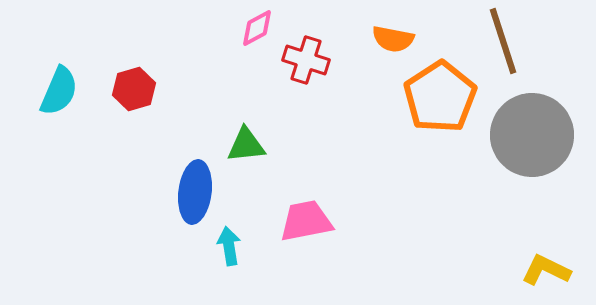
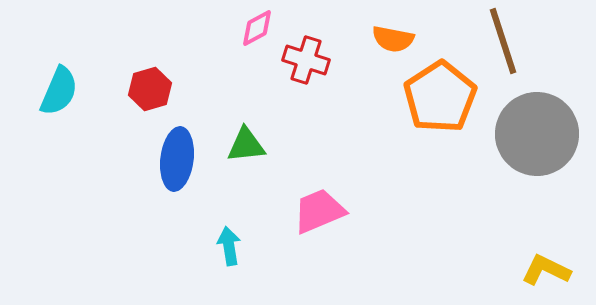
red hexagon: moved 16 px right
gray circle: moved 5 px right, 1 px up
blue ellipse: moved 18 px left, 33 px up
pink trapezoid: moved 13 px right, 10 px up; rotated 12 degrees counterclockwise
